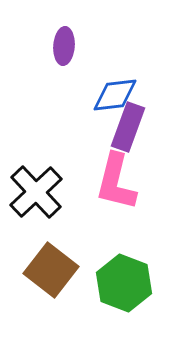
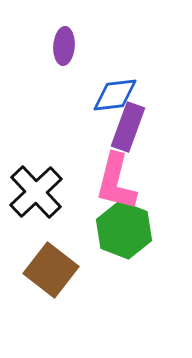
green hexagon: moved 53 px up
